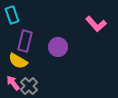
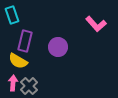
pink arrow: rotated 42 degrees clockwise
